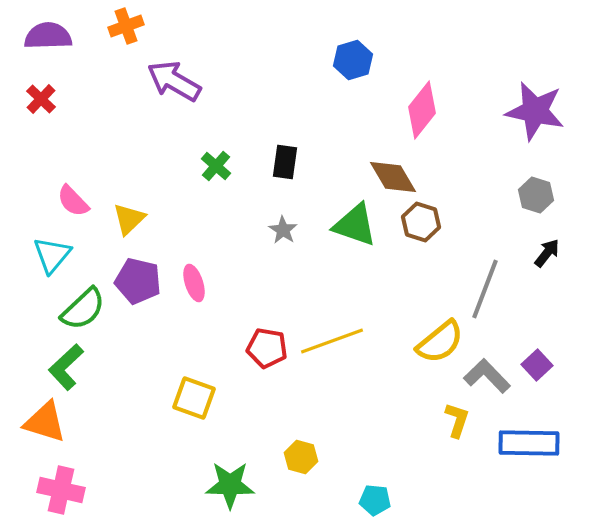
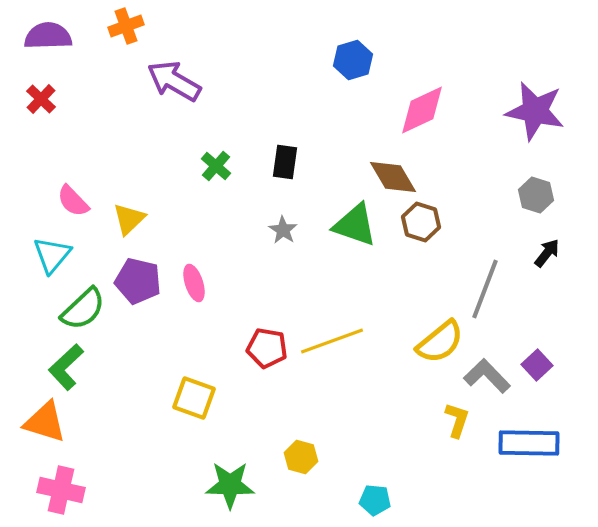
pink diamond: rotated 26 degrees clockwise
